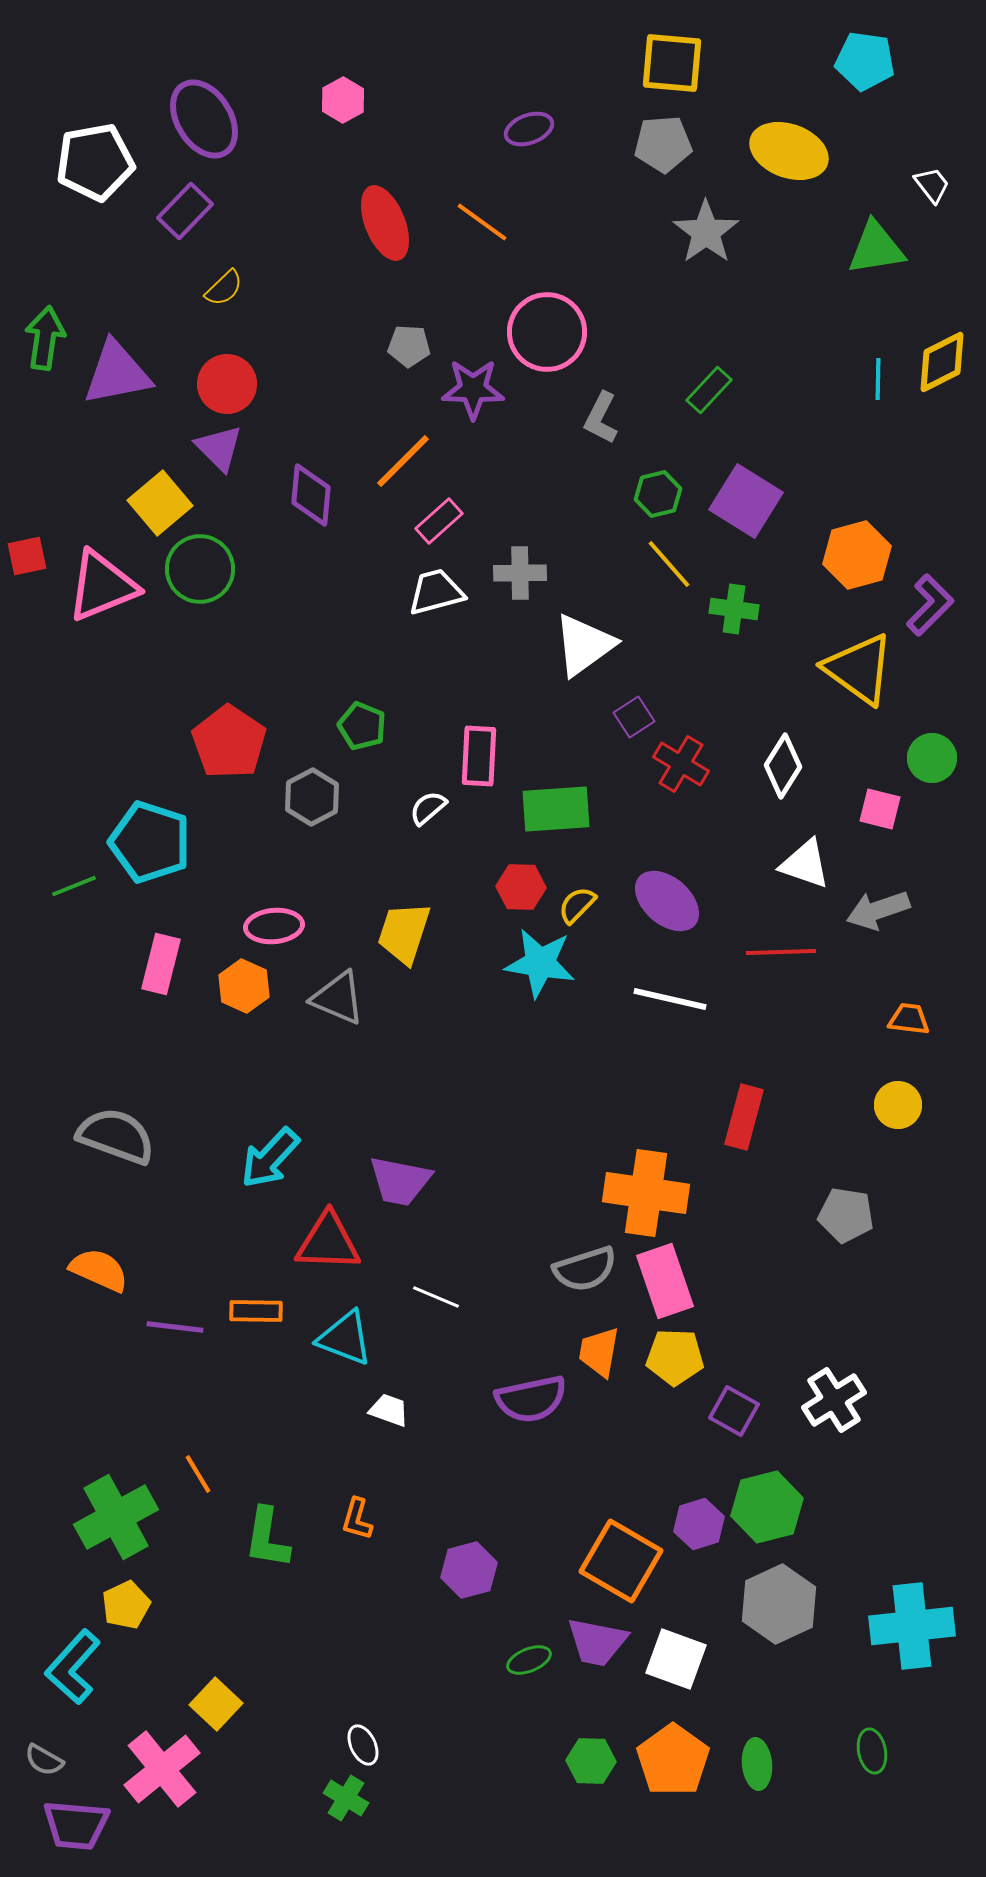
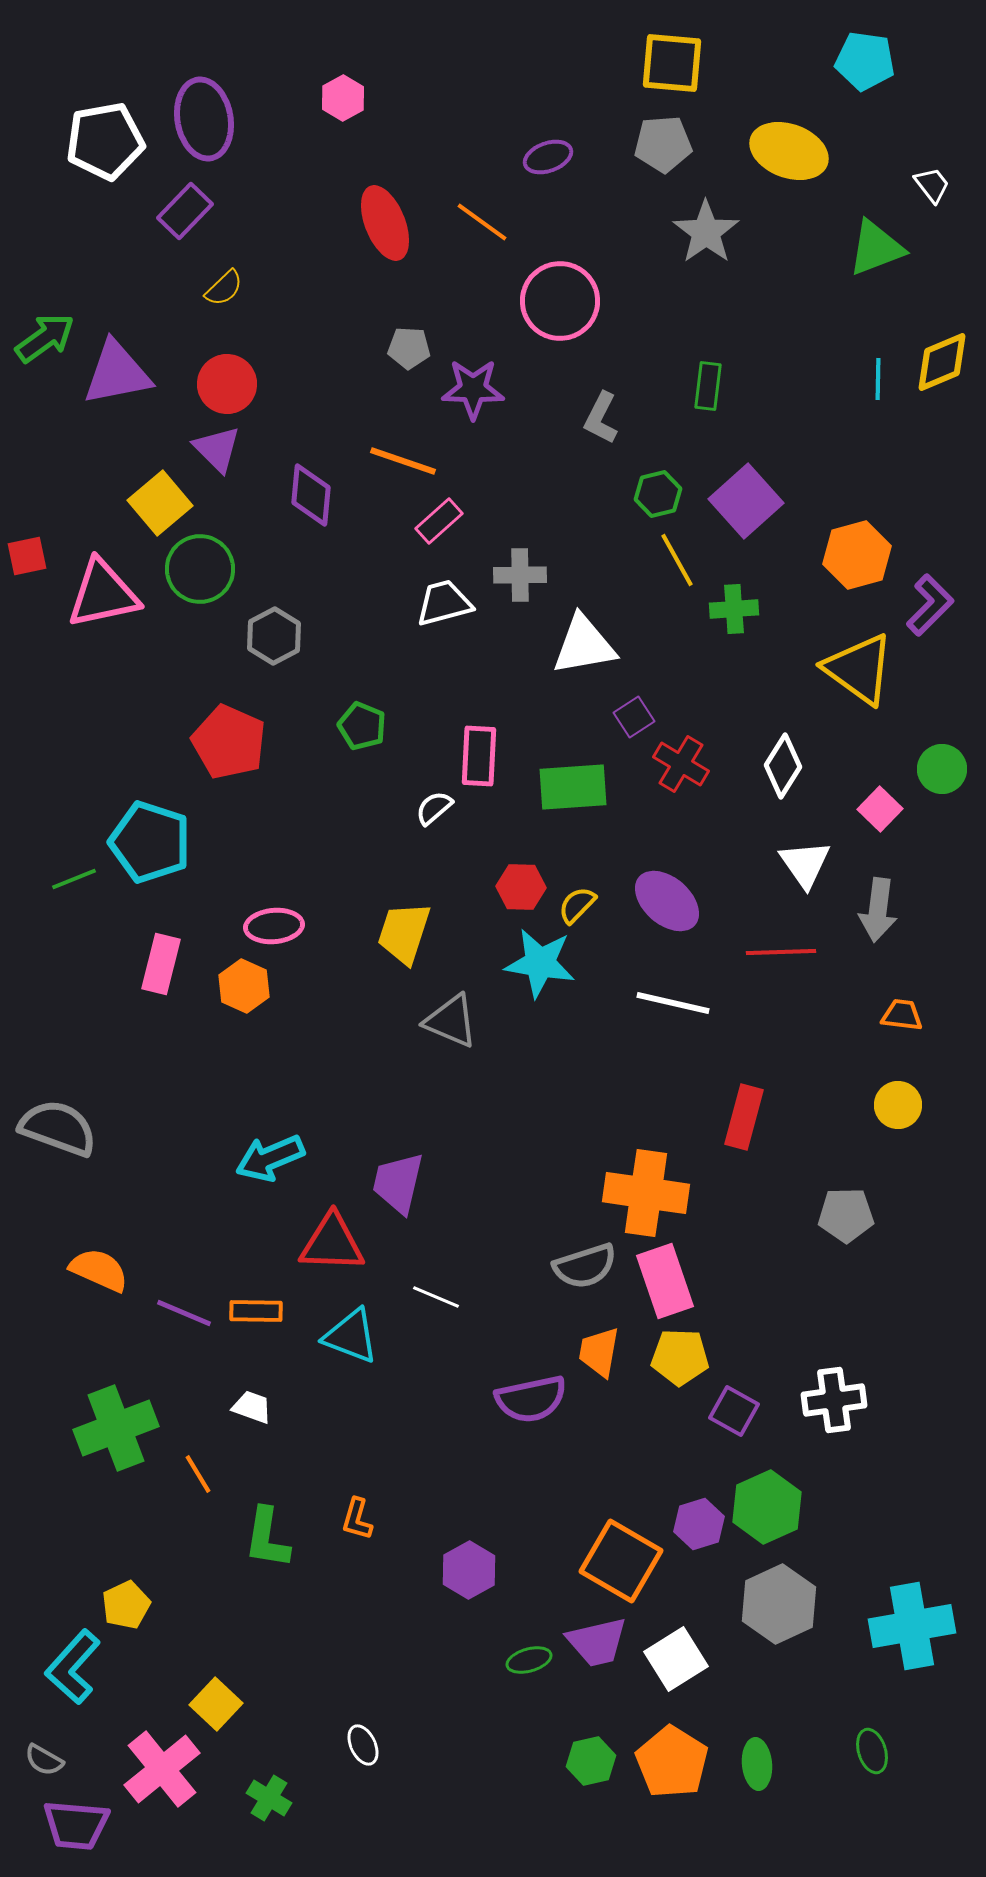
pink hexagon at (343, 100): moved 2 px up
purple ellipse at (204, 119): rotated 22 degrees clockwise
purple ellipse at (529, 129): moved 19 px right, 28 px down
white pentagon at (95, 162): moved 10 px right, 21 px up
green triangle at (876, 248): rotated 12 degrees counterclockwise
pink circle at (547, 332): moved 13 px right, 31 px up
green arrow at (45, 338): rotated 46 degrees clockwise
gray pentagon at (409, 346): moved 2 px down
yellow diamond at (942, 362): rotated 4 degrees clockwise
green rectangle at (709, 390): moved 1 px left, 4 px up; rotated 36 degrees counterclockwise
purple triangle at (219, 448): moved 2 px left, 1 px down
orange line at (403, 461): rotated 64 degrees clockwise
purple square at (746, 501): rotated 16 degrees clockwise
yellow line at (669, 564): moved 8 px right, 4 px up; rotated 12 degrees clockwise
gray cross at (520, 573): moved 2 px down
pink triangle at (102, 586): moved 1 px right, 8 px down; rotated 10 degrees clockwise
white trapezoid at (436, 592): moved 8 px right, 11 px down
green cross at (734, 609): rotated 12 degrees counterclockwise
white triangle at (584, 645): rotated 26 degrees clockwise
red pentagon at (229, 742): rotated 10 degrees counterclockwise
green circle at (932, 758): moved 10 px right, 11 px down
gray hexagon at (312, 797): moved 38 px left, 161 px up
white semicircle at (428, 808): moved 6 px right
green rectangle at (556, 809): moved 17 px right, 22 px up
pink square at (880, 809): rotated 30 degrees clockwise
white triangle at (805, 864): rotated 36 degrees clockwise
green line at (74, 886): moved 7 px up
gray arrow at (878, 910): rotated 64 degrees counterclockwise
gray triangle at (338, 998): moved 113 px right, 23 px down
white line at (670, 999): moved 3 px right, 4 px down
orange trapezoid at (909, 1019): moved 7 px left, 4 px up
gray semicircle at (116, 1136): moved 58 px left, 8 px up
cyan arrow at (270, 1158): rotated 24 degrees clockwise
purple trapezoid at (400, 1181): moved 2 px left, 2 px down; rotated 92 degrees clockwise
gray pentagon at (846, 1215): rotated 10 degrees counterclockwise
red triangle at (328, 1242): moved 4 px right, 1 px down
gray semicircle at (585, 1269): moved 3 px up
purple line at (175, 1327): moved 9 px right, 14 px up; rotated 16 degrees clockwise
cyan triangle at (345, 1338): moved 6 px right, 2 px up
yellow pentagon at (675, 1357): moved 5 px right
white cross at (834, 1400): rotated 24 degrees clockwise
white trapezoid at (389, 1410): moved 137 px left, 3 px up
green hexagon at (767, 1507): rotated 10 degrees counterclockwise
green cross at (116, 1517): moved 89 px up; rotated 8 degrees clockwise
purple hexagon at (469, 1570): rotated 14 degrees counterclockwise
cyan cross at (912, 1626): rotated 4 degrees counterclockwise
purple trapezoid at (597, 1642): rotated 24 degrees counterclockwise
white square at (676, 1659): rotated 38 degrees clockwise
green ellipse at (529, 1660): rotated 6 degrees clockwise
green ellipse at (872, 1751): rotated 6 degrees counterclockwise
orange pentagon at (673, 1760): moved 1 px left, 2 px down; rotated 4 degrees counterclockwise
green hexagon at (591, 1761): rotated 15 degrees counterclockwise
green cross at (346, 1798): moved 77 px left
